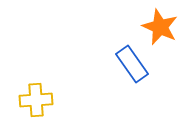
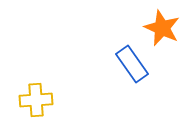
orange star: moved 2 px right, 1 px down
